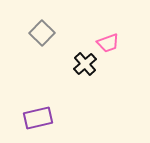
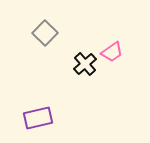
gray square: moved 3 px right
pink trapezoid: moved 4 px right, 9 px down; rotated 15 degrees counterclockwise
